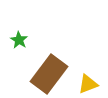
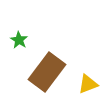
brown rectangle: moved 2 px left, 2 px up
